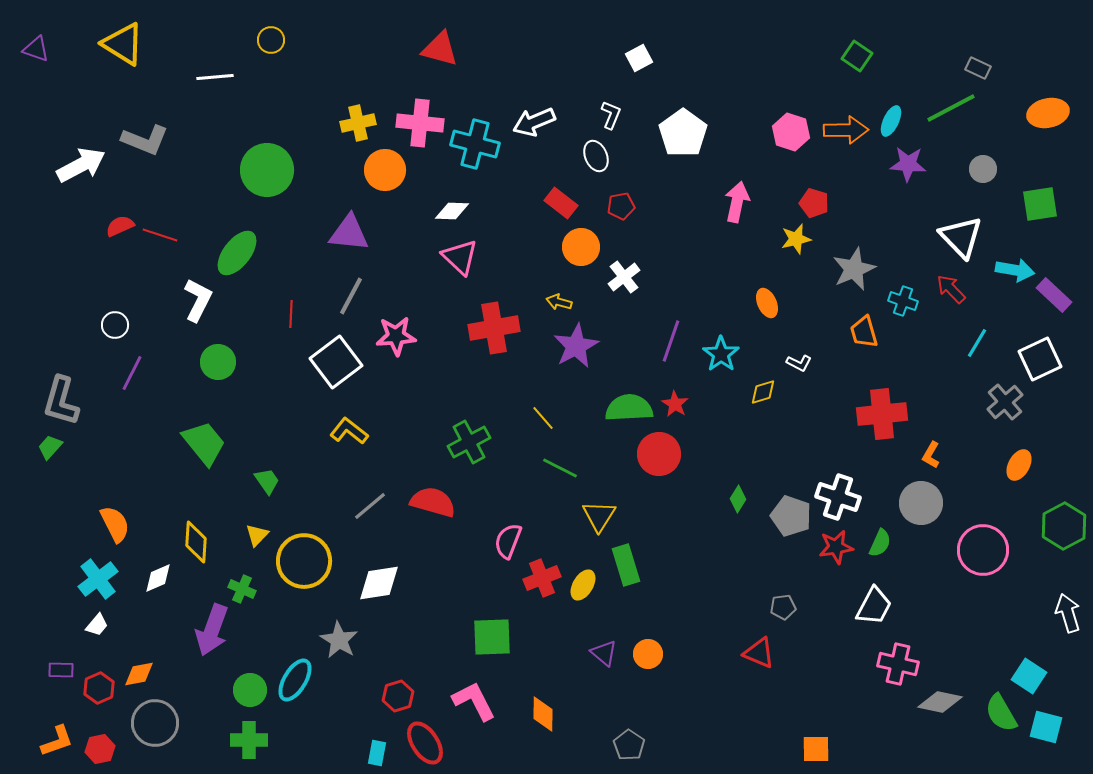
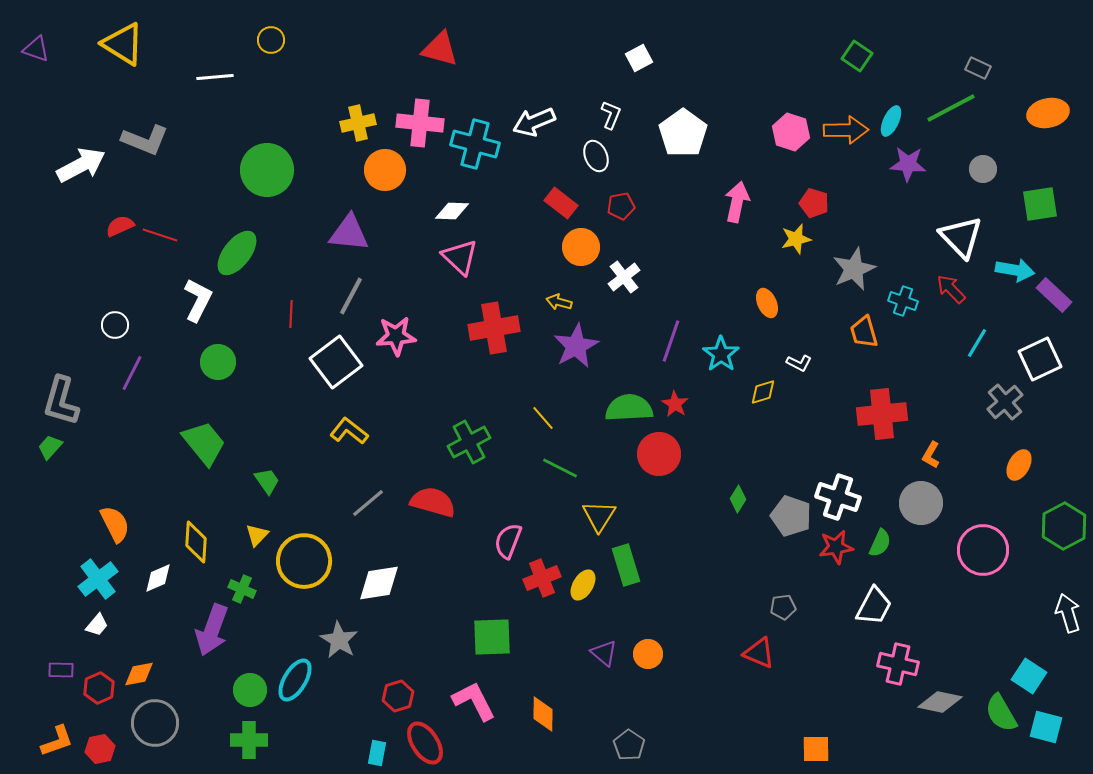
gray line at (370, 506): moved 2 px left, 3 px up
